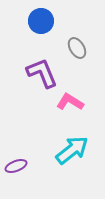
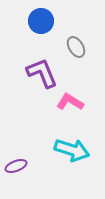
gray ellipse: moved 1 px left, 1 px up
cyan arrow: rotated 56 degrees clockwise
